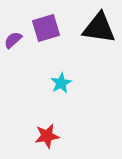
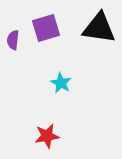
purple semicircle: rotated 42 degrees counterclockwise
cyan star: rotated 15 degrees counterclockwise
